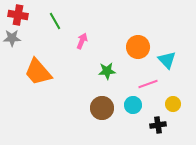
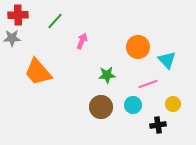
red cross: rotated 12 degrees counterclockwise
green line: rotated 72 degrees clockwise
green star: moved 4 px down
brown circle: moved 1 px left, 1 px up
